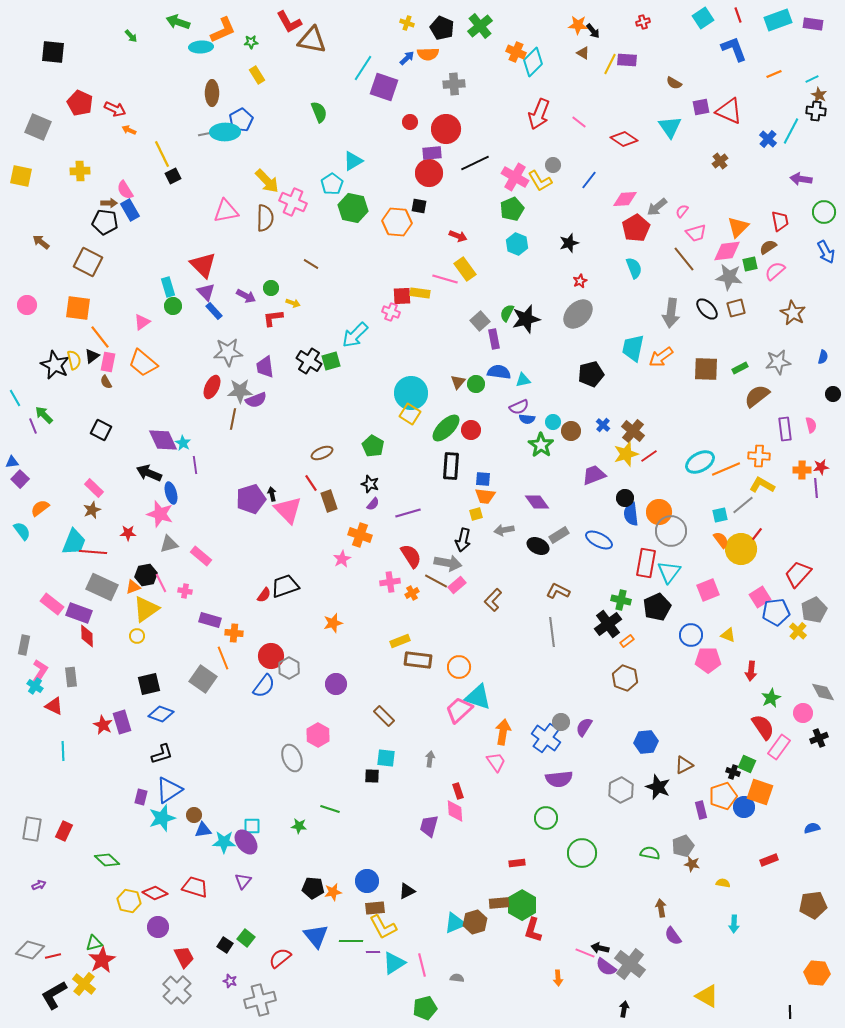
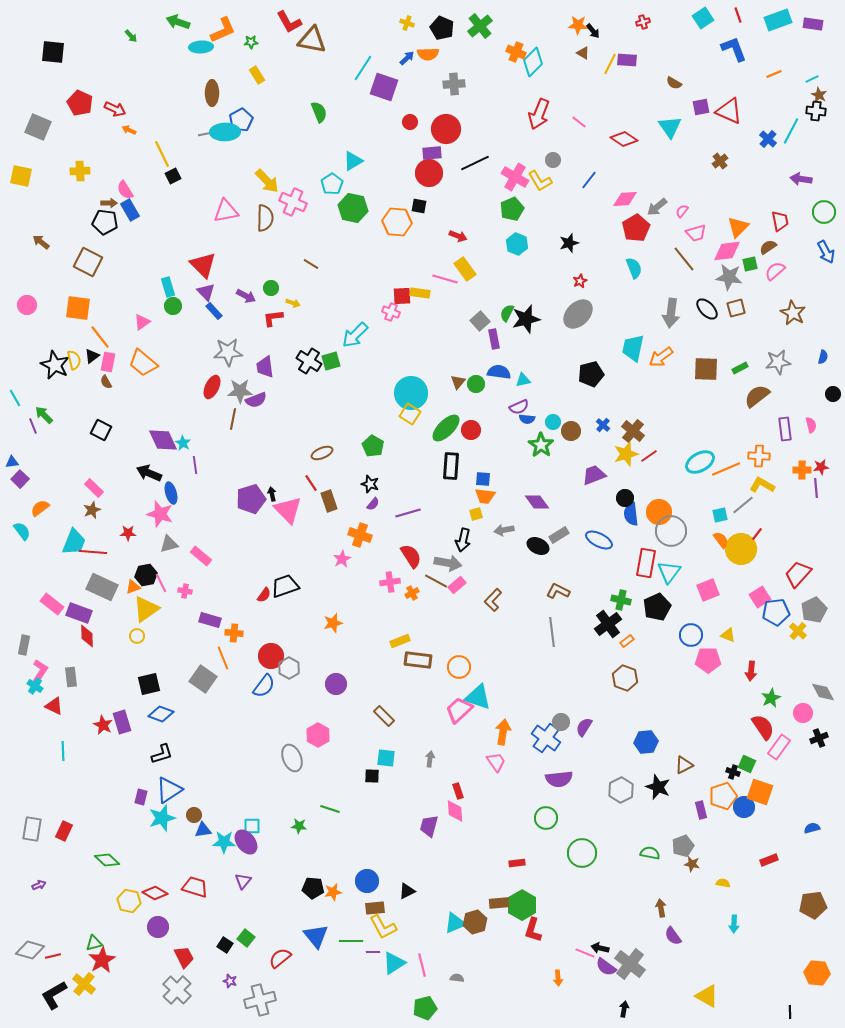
gray circle at (553, 165): moved 5 px up
